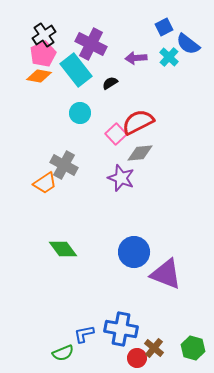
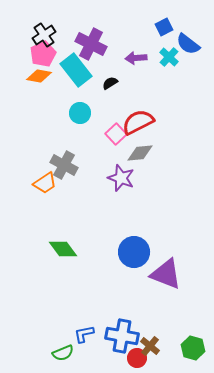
blue cross: moved 1 px right, 7 px down
brown cross: moved 4 px left, 2 px up
